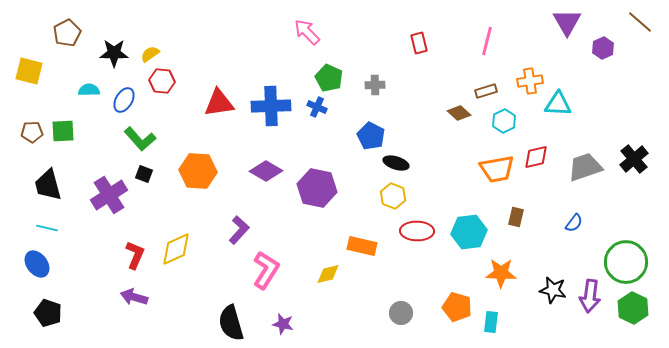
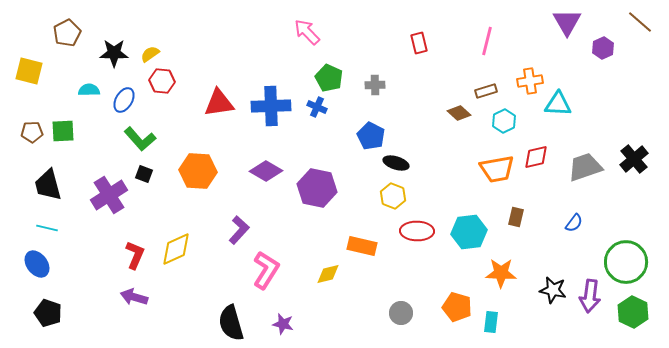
green hexagon at (633, 308): moved 4 px down
